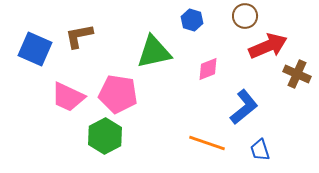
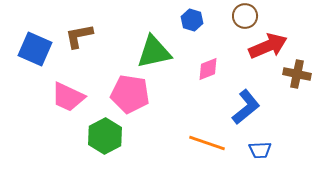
brown cross: rotated 12 degrees counterclockwise
pink pentagon: moved 12 px right
blue L-shape: moved 2 px right
blue trapezoid: rotated 75 degrees counterclockwise
